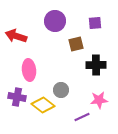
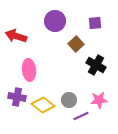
brown square: rotated 28 degrees counterclockwise
black cross: rotated 30 degrees clockwise
gray circle: moved 8 px right, 10 px down
purple line: moved 1 px left, 1 px up
